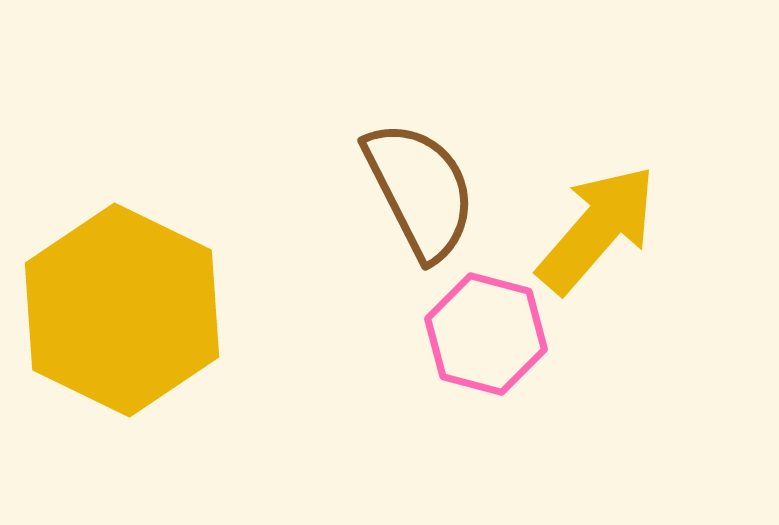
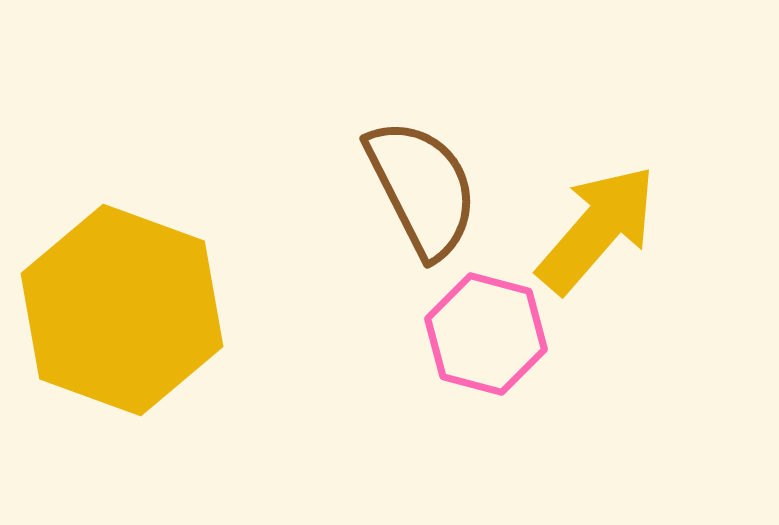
brown semicircle: moved 2 px right, 2 px up
yellow hexagon: rotated 6 degrees counterclockwise
